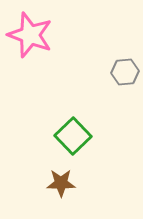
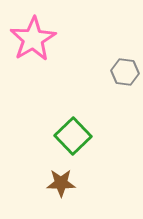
pink star: moved 3 px right, 4 px down; rotated 21 degrees clockwise
gray hexagon: rotated 12 degrees clockwise
